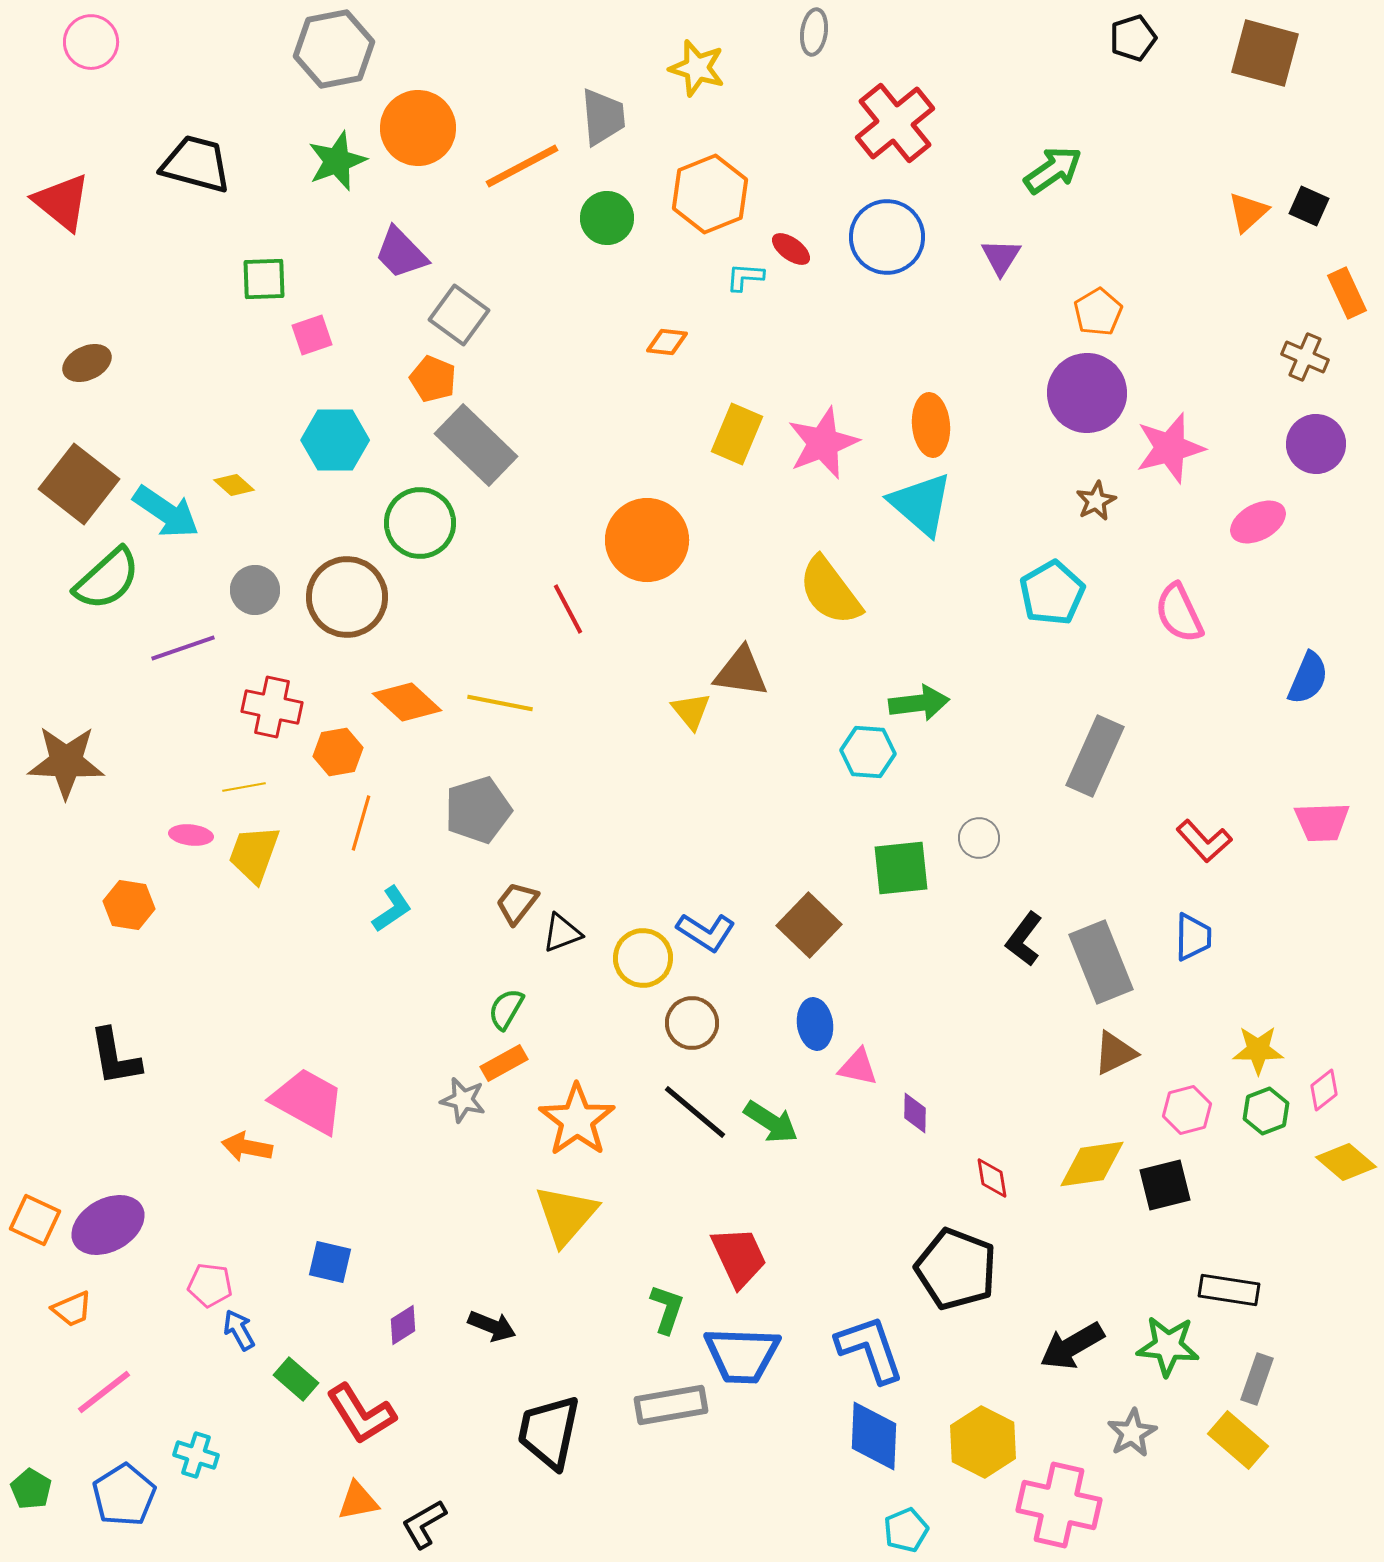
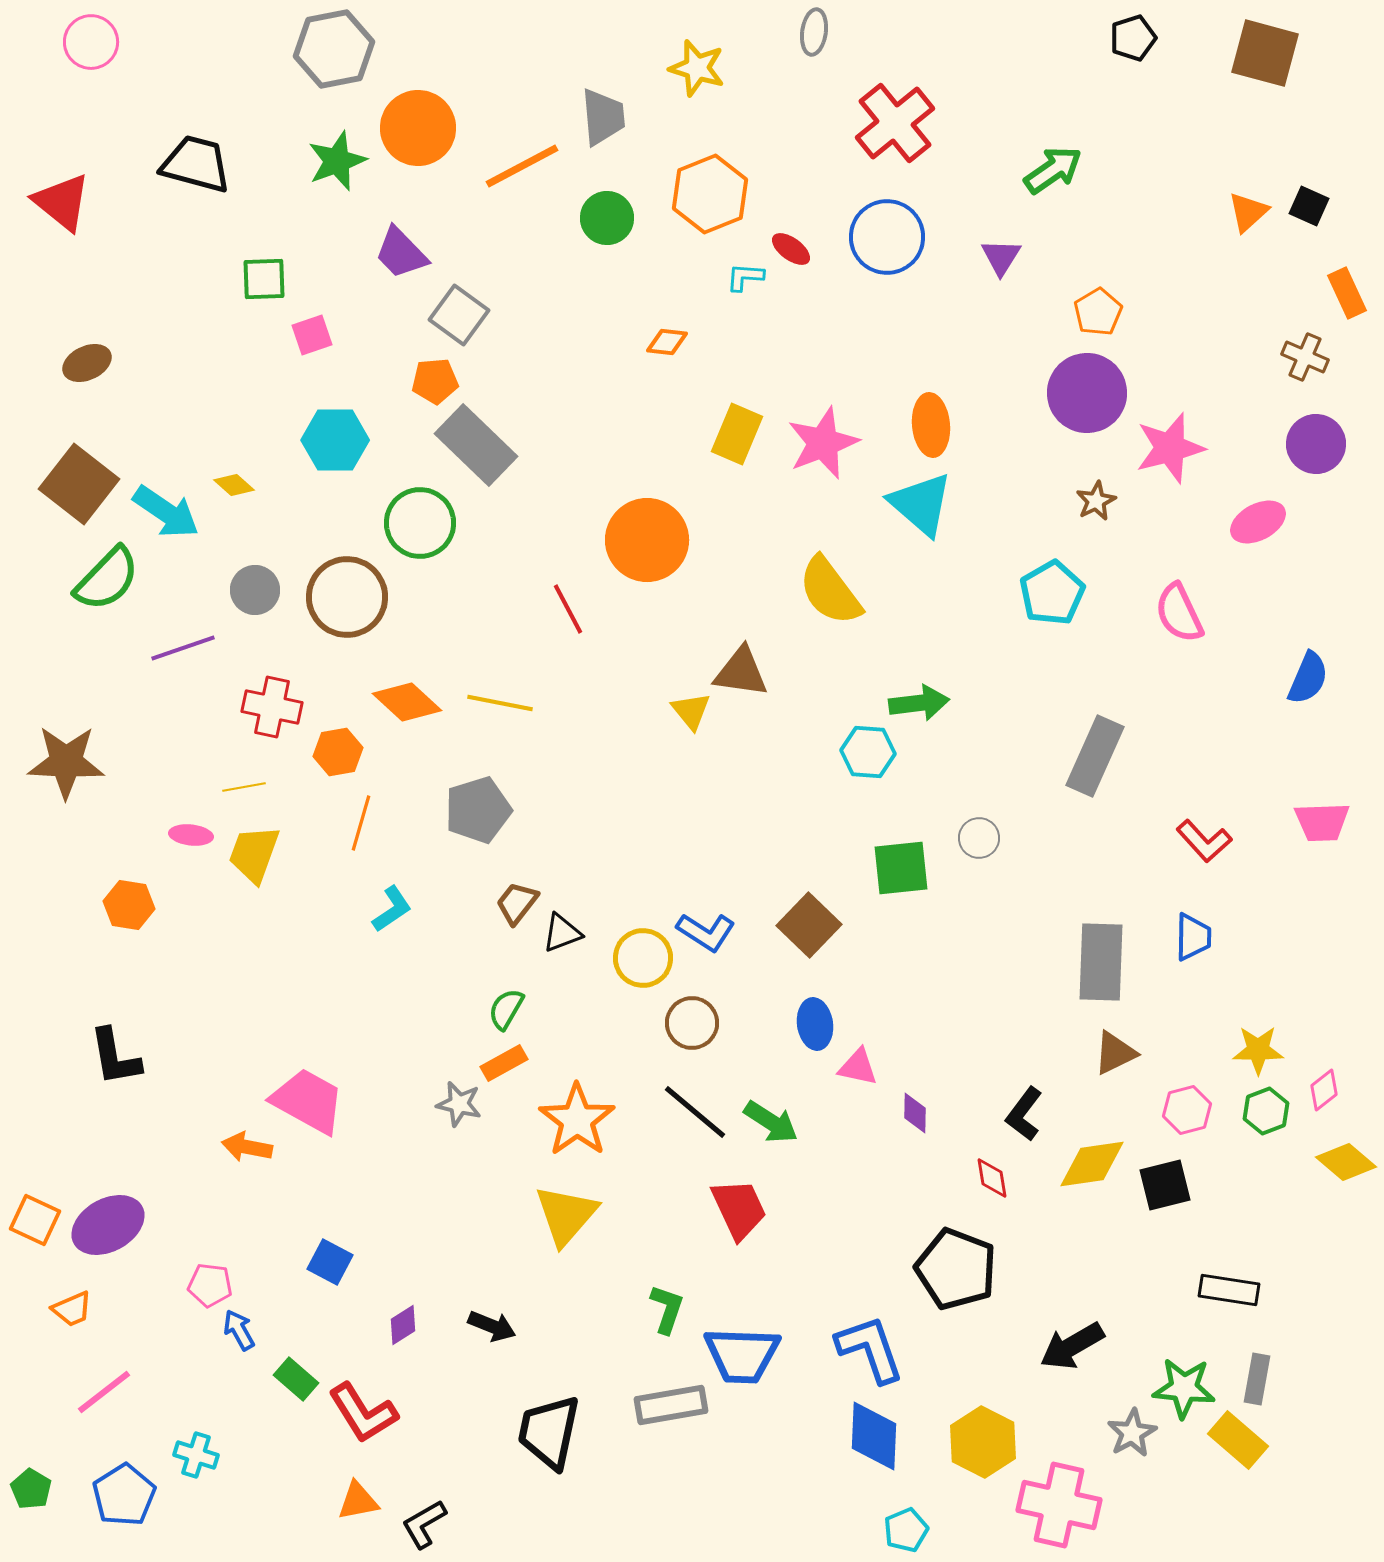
orange pentagon at (433, 379): moved 2 px right, 2 px down; rotated 27 degrees counterclockwise
green semicircle at (107, 579): rotated 4 degrees counterclockwise
black L-shape at (1024, 939): moved 175 px down
gray rectangle at (1101, 962): rotated 24 degrees clockwise
gray star at (463, 1100): moved 4 px left, 4 px down
red trapezoid at (739, 1257): moved 48 px up
blue square at (330, 1262): rotated 15 degrees clockwise
green star at (1168, 1346): moved 16 px right, 42 px down
gray rectangle at (1257, 1379): rotated 9 degrees counterclockwise
red L-shape at (361, 1414): moved 2 px right, 1 px up
